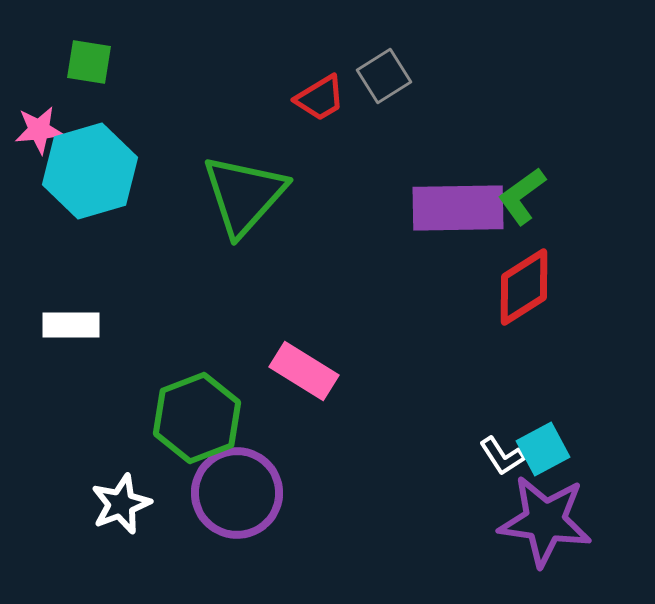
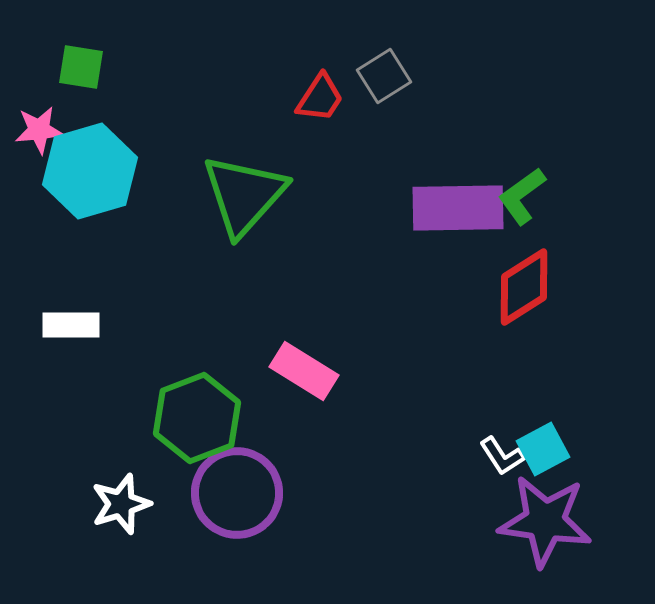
green square: moved 8 px left, 5 px down
red trapezoid: rotated 26 degrees counterclockwise
white star: rotated 4 degrees clockwise
